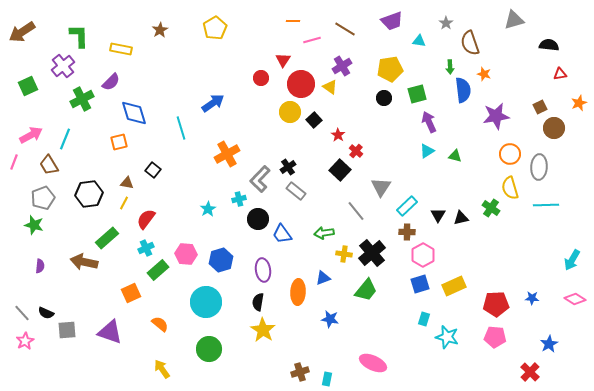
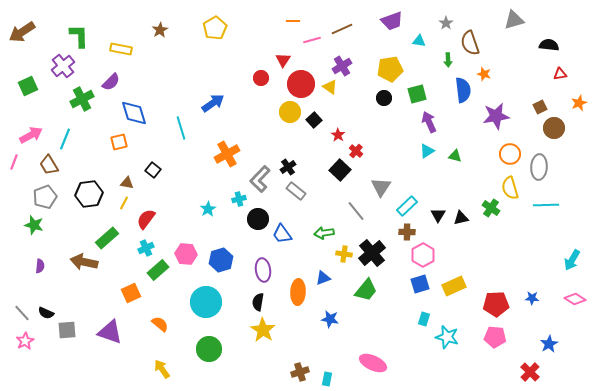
brown line at (345, 29): moved 3 px left; rotated 55 degrees counterclockwise
green arrow at (450, 67): moved 2 px left, 7 px up
gray pentagon at (43, 198): moved 2 px right, 1 px up
